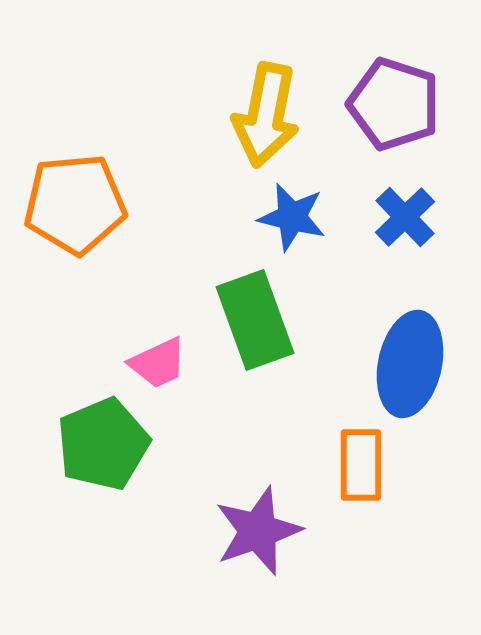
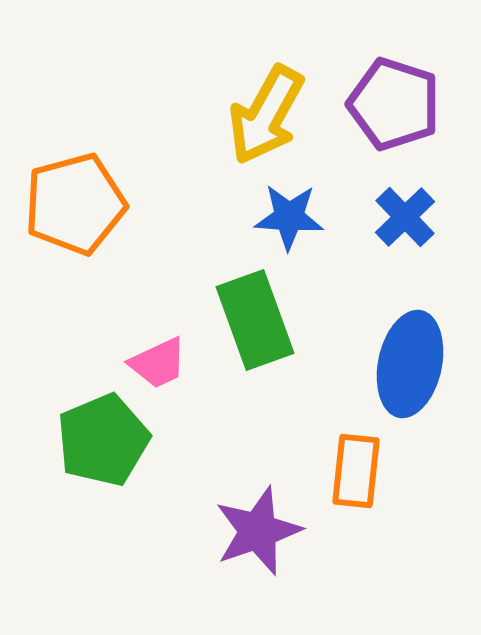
yellow arrow: rotated 18 degrees clockwise
orange pentagon: rotated 10 degrees counterclockwise
blue star: moved 3 px left; rotated 10 degrees counterclockwise
green pentagon: moved 4 px up
orange rectangle: moved 5 px left, 6 px down; rotated 6 degrees clockwise
